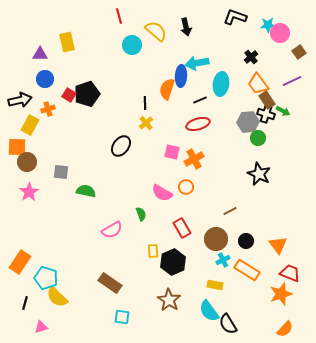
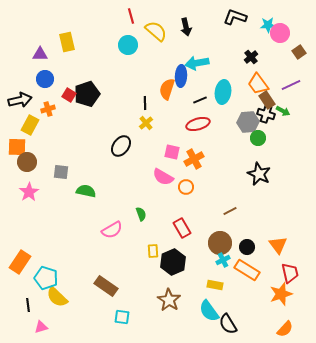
red line at (119, 16): moved 12 px right
cyan circle at (132, 45): moved 4 px left
purple line at (292, 81): moved 1 px left, 4 px down
cyan ellipse at (221, 84): moved 2 px right, 8 px down
pink semicircle at (162, 193): moved 1 px right, 16 px up
brown circle at (216, 239): moved 4 px right, 4 px down
black circle at (246, 241): moved 1 px right, 6 px down
red trapezoid at (290, 273): rotated 55 degrees clockwise
brown rectangle at (110, 283): moved 4 px left, 3 px down
black line at (25, 303): moved 3 px right, 2 px down; rotated 24 degrees counterclockwise
